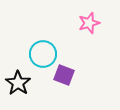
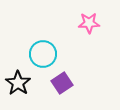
pink star: rotated 15 degrees clockwise
purple square: moved 2 px left, 8 px down; rotated 35 degrees clockwise
